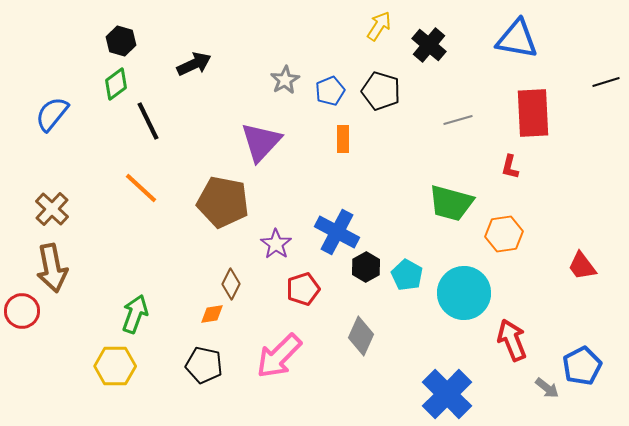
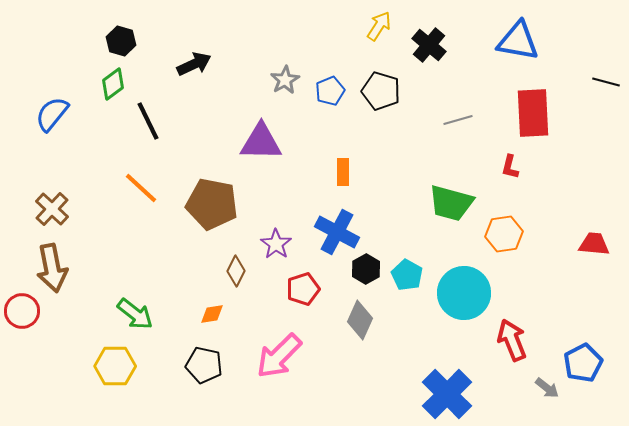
blue triangle at (517, 39): moved 1 px right, 2 px down
black line at (606, 82): rotated 32 degrees clockwise
green diamond at (116, 84): moved 3 px left
orange rectangle at (343, 139): moved 33 px down
purple triangle at (261, 142): rotated 48 degrees clockwise
brown pentagon at (223, 202): moved 11 px left, 2 px down
red trapezoid at (582, 266): moved 12 px right, 22 px up; rotated 132 degrees clockwise
black hexagon at (366, 267): moved 2 px down
brown diamond at (231, 284): moved 5 px right, 13 px up
green arrow at (135, 314): rotated 108 degrees clockwise
gray diamond at (361, 336): moved 1 px left, 16 px up
blue pentagon at (582, 366): moved 1 px right, 3 px up
